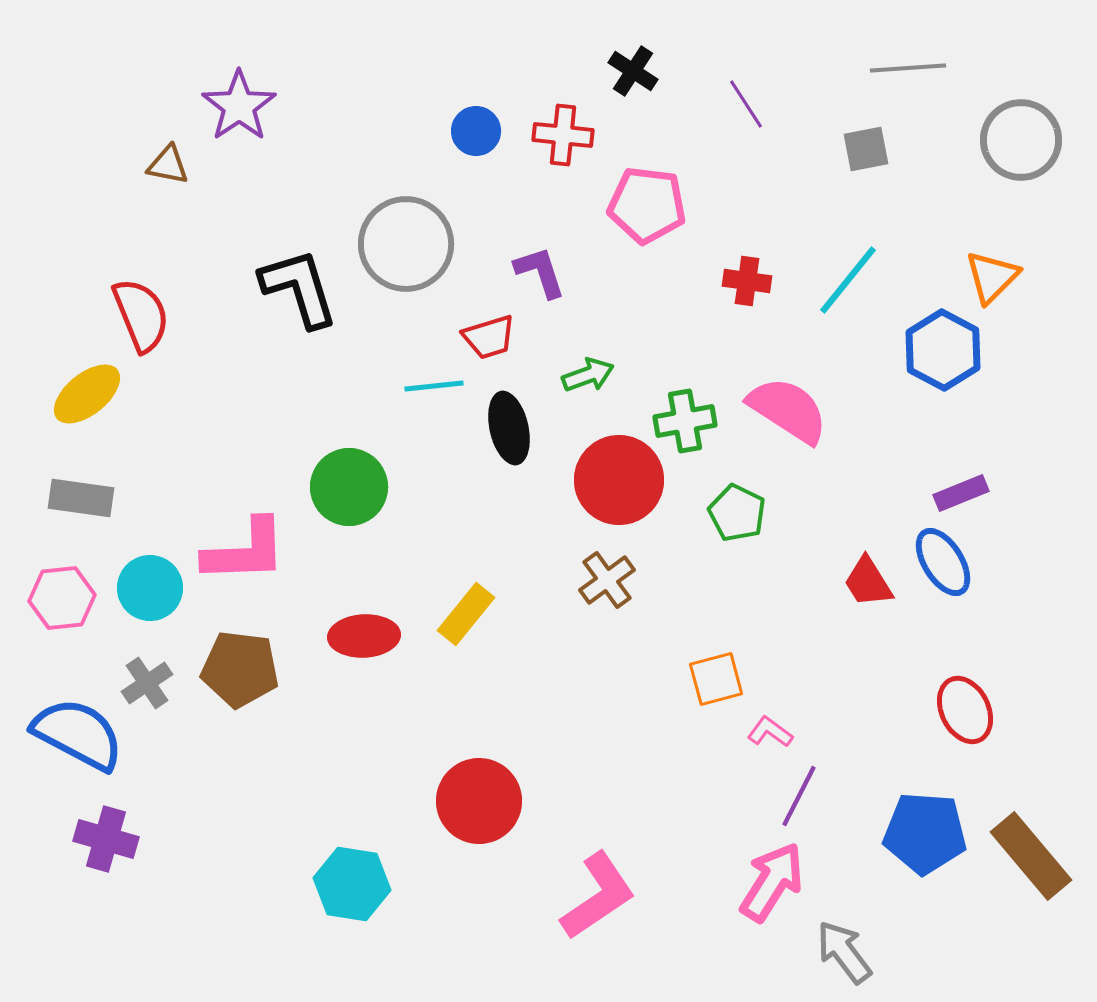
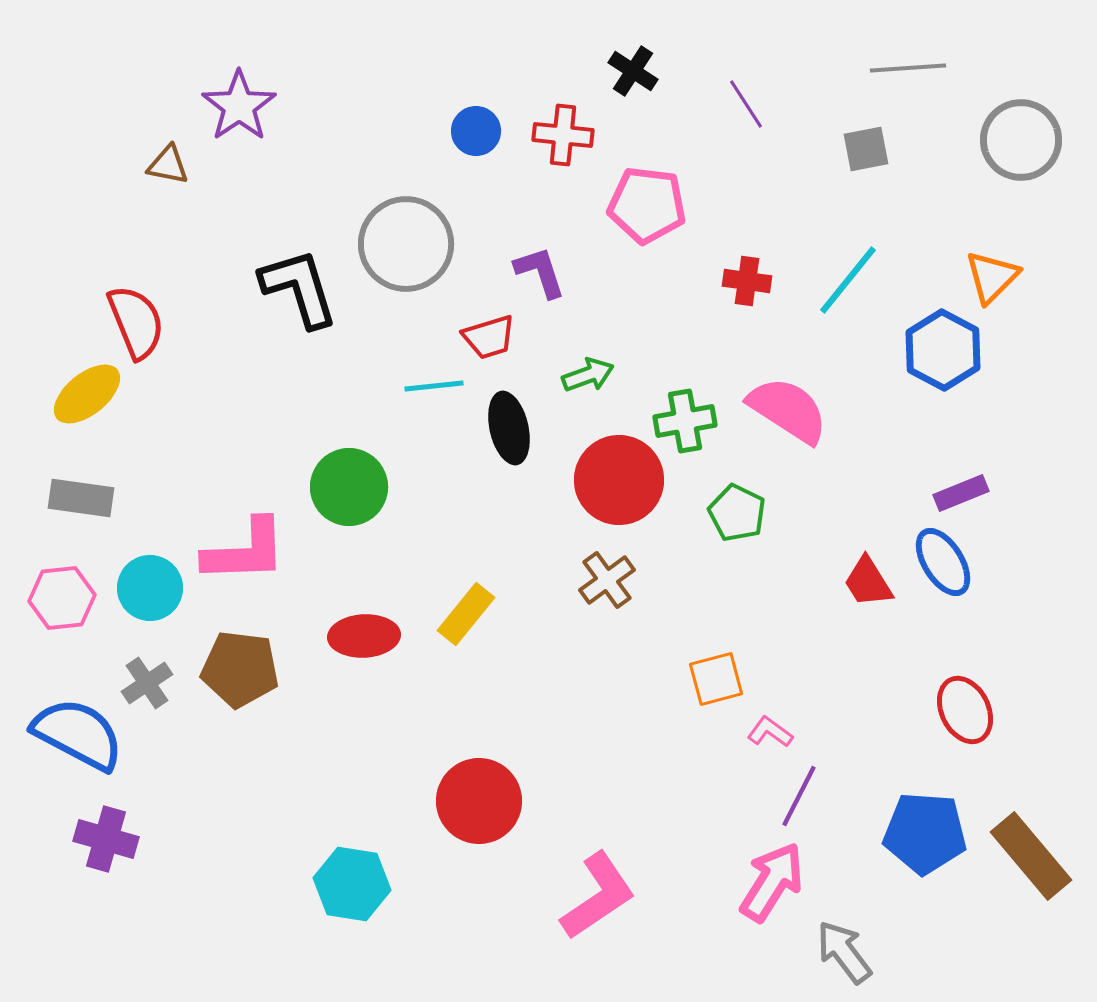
red semicircle at (141, 315): moved 5 px left, 7 px down
